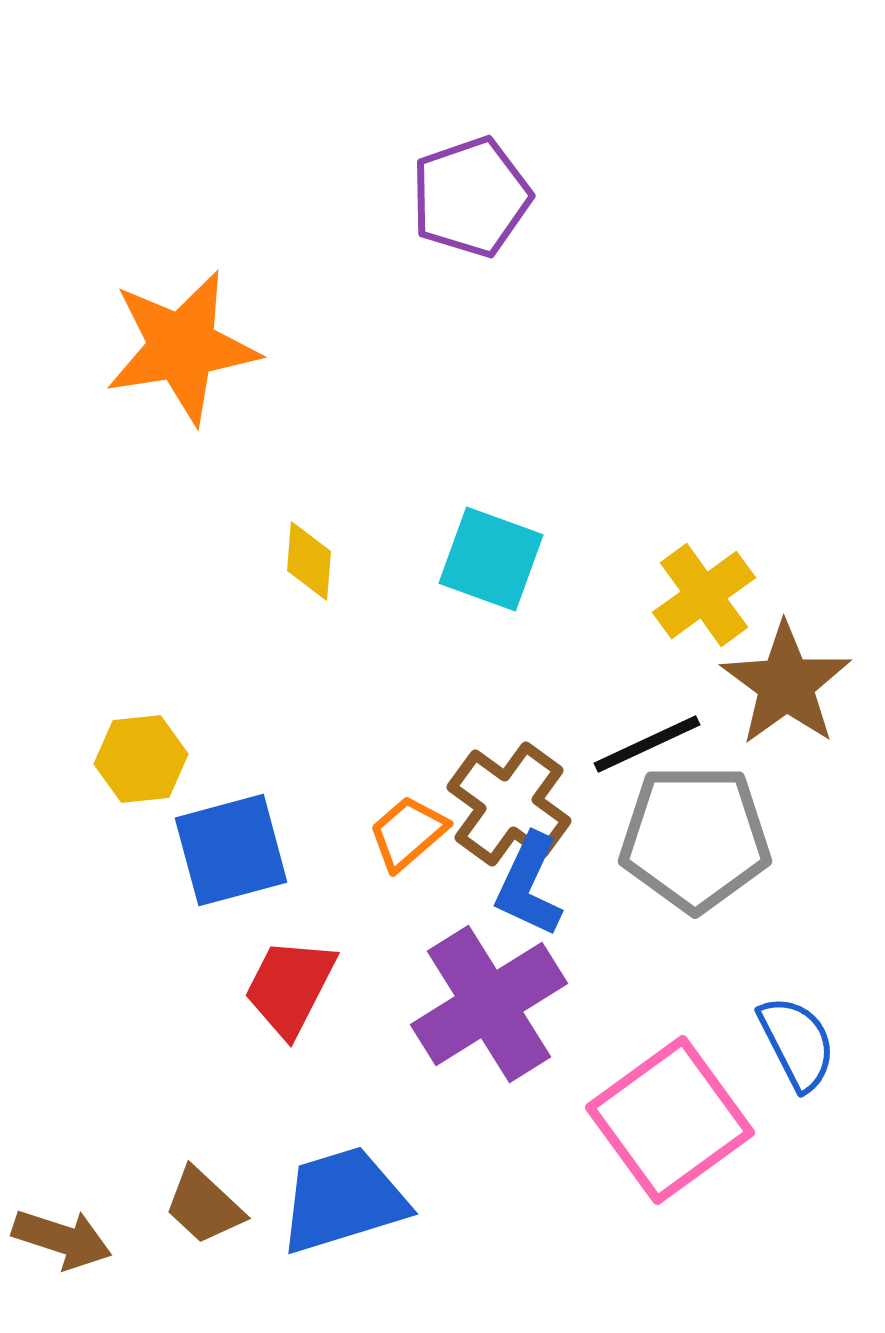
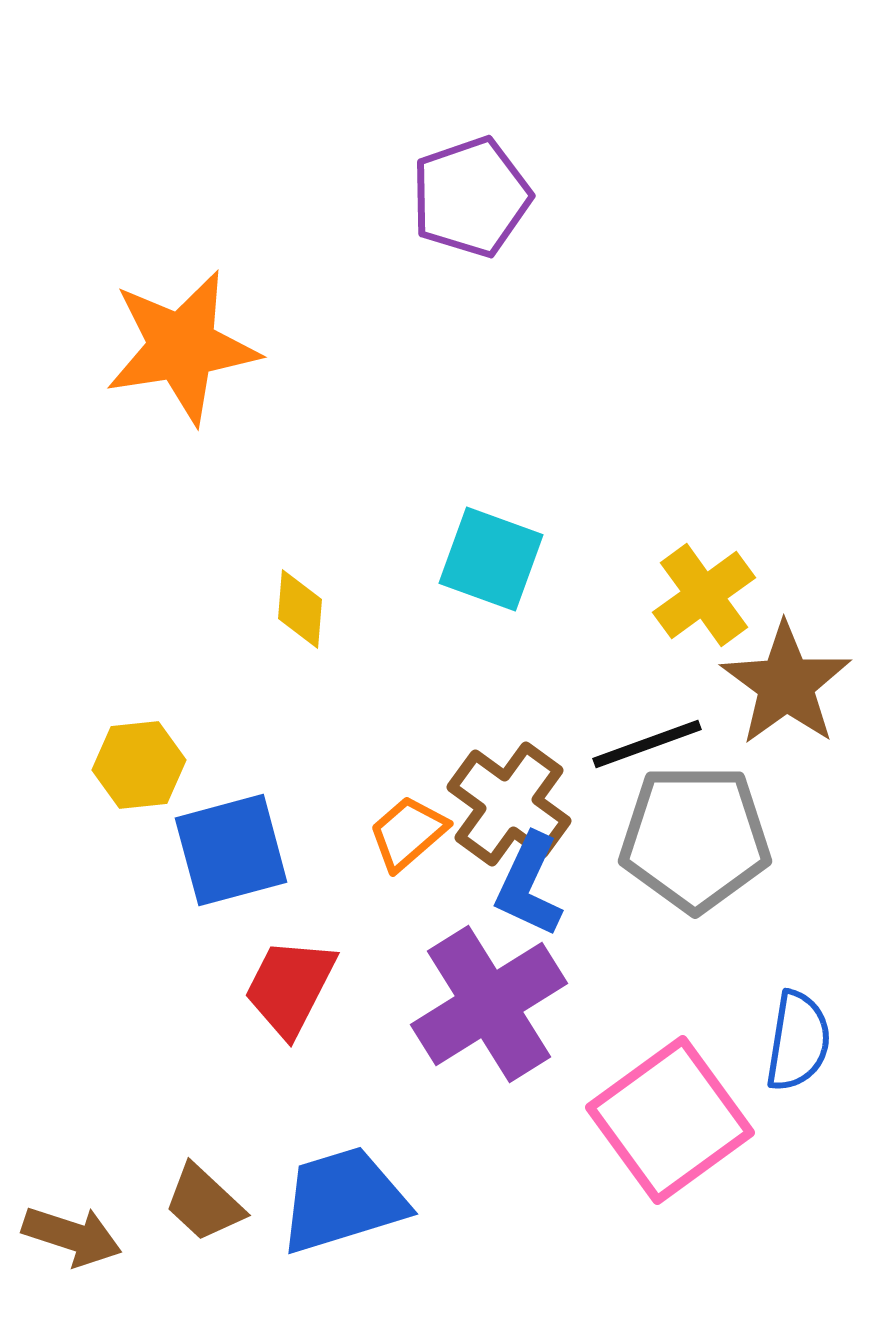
yellow diamond: moved 9 px left, 48 px down
black line: rotated 5 degrees clockwise
yellow hexagon: moved 2 px left, 6 px down
blue semicircle: moved 1 px right, 2 px up; rotated 36 degrees clockwise
brown trapezoid: moved 3 px up
brown arrow: moved 10 px right, 3 px up
